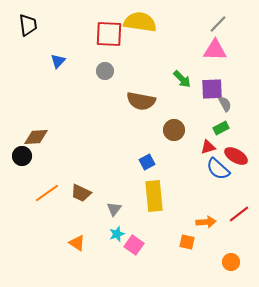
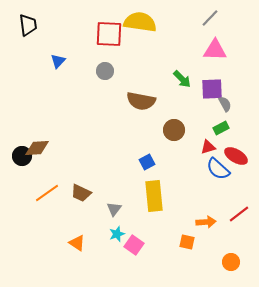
gray line: moved 8 px left, 6 px up
brown diamond: moved 1 px right, 11 px down
